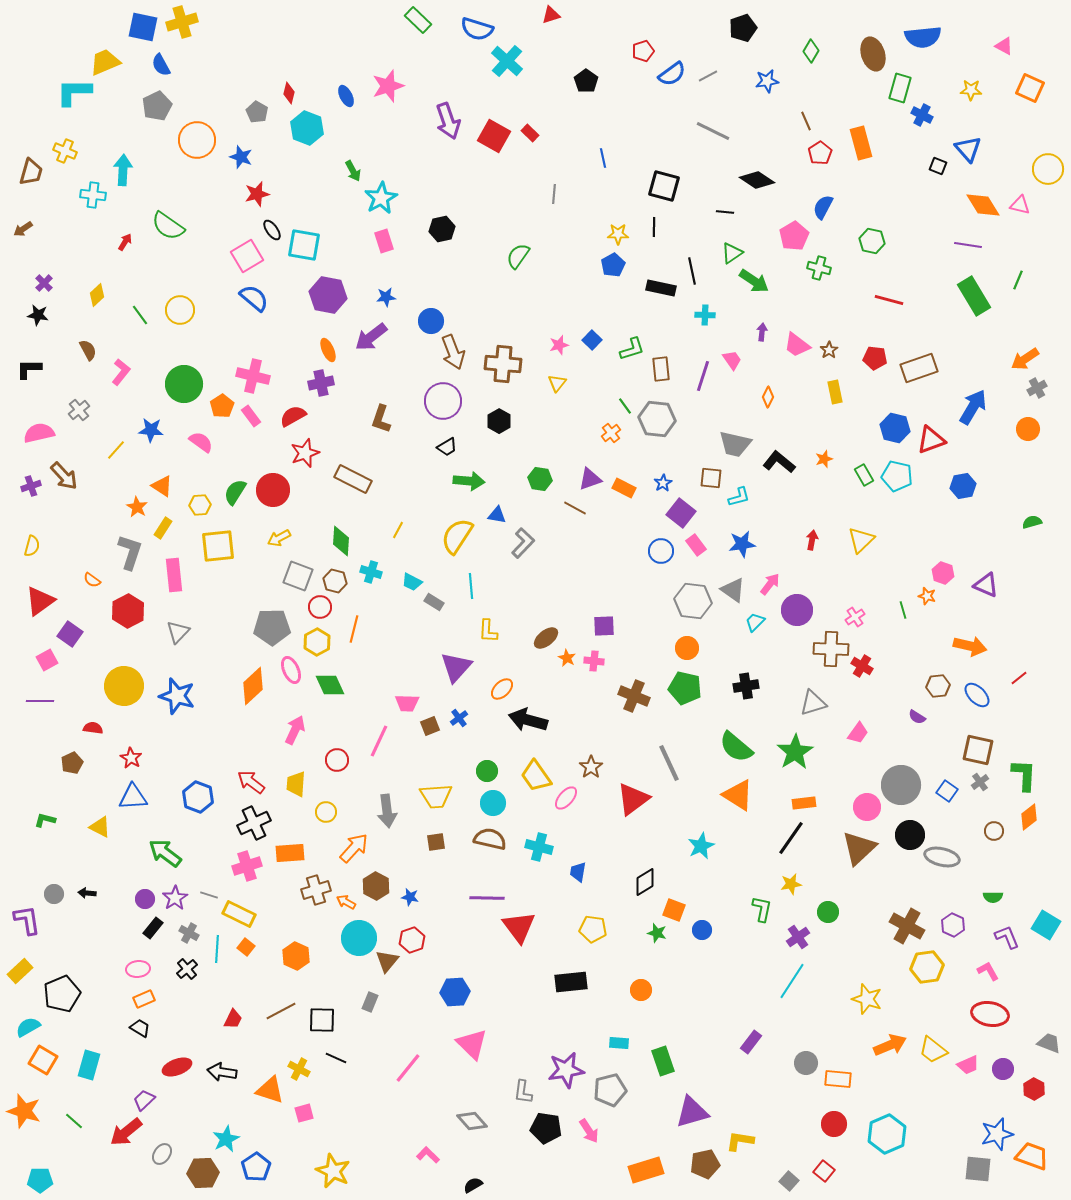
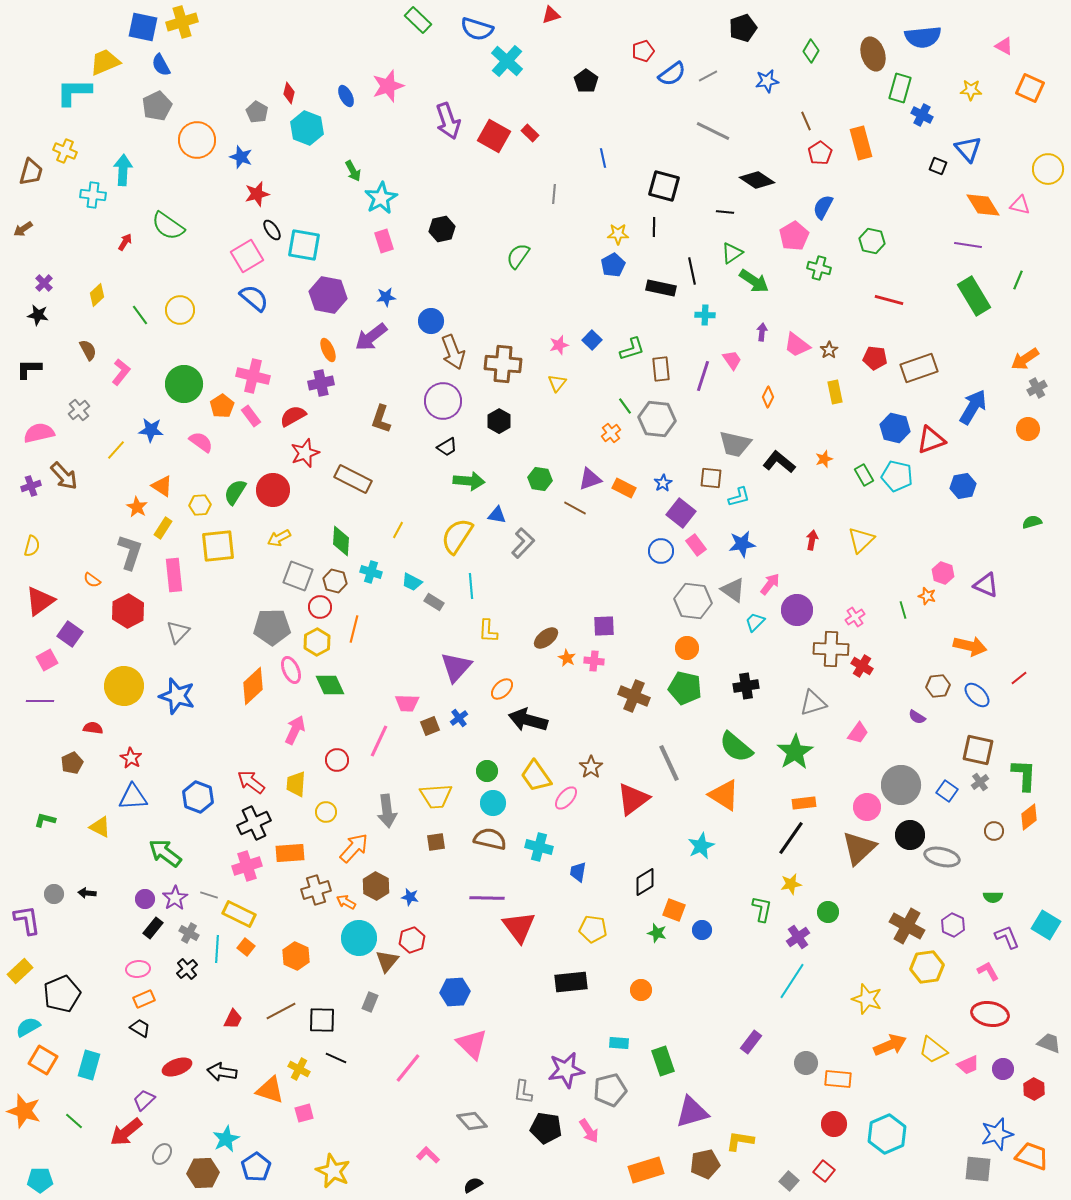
orange triangle at (738, 795): moved 14 px left
